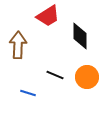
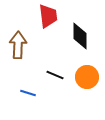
red trapezoid: rotated 65 degrees counterclockwise
